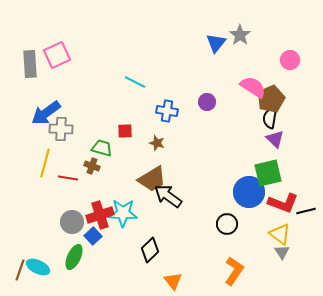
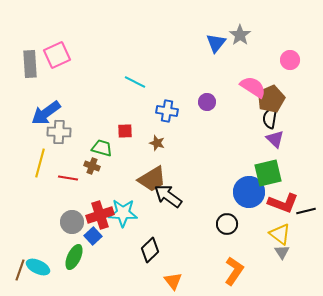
gray cross: moved 2 px left, 3 px down
yellow line: moved 5 px left
